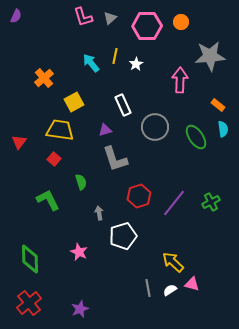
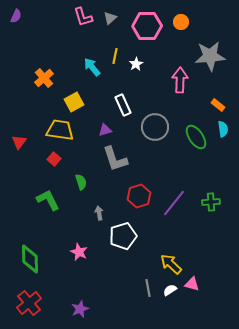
cyan arrow: moved 1 px right, 4 px down
green cross: rotated 24 degrees clockwise
yellow arrow: moved 2 px left, 2 px down
